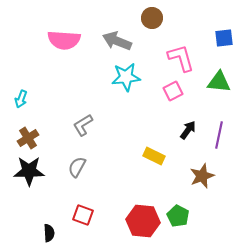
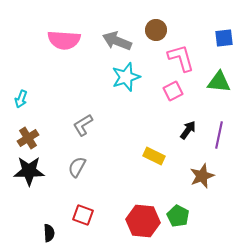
brown circle: moved 4 px right, 12 px down
cyan star: rotated 12 degrees counterclockwise
